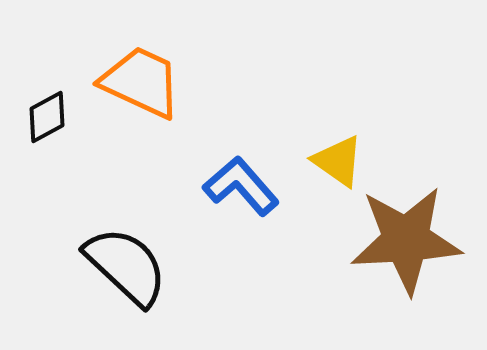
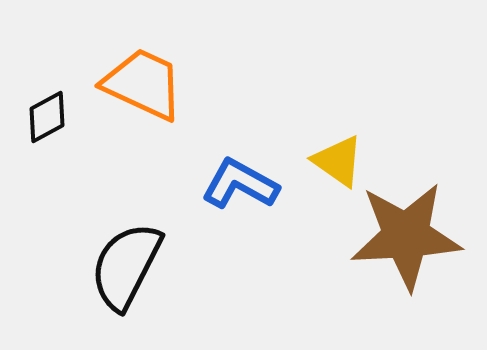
orange trapezoid: moved 2 px right, 2 px down
blue L-shape: moved 1 px left, 2 px up; rotated 20 degrees counterclockwise
brown star: moved 4 px up
black semicircle: rotated 106 degrees counterclockwise
